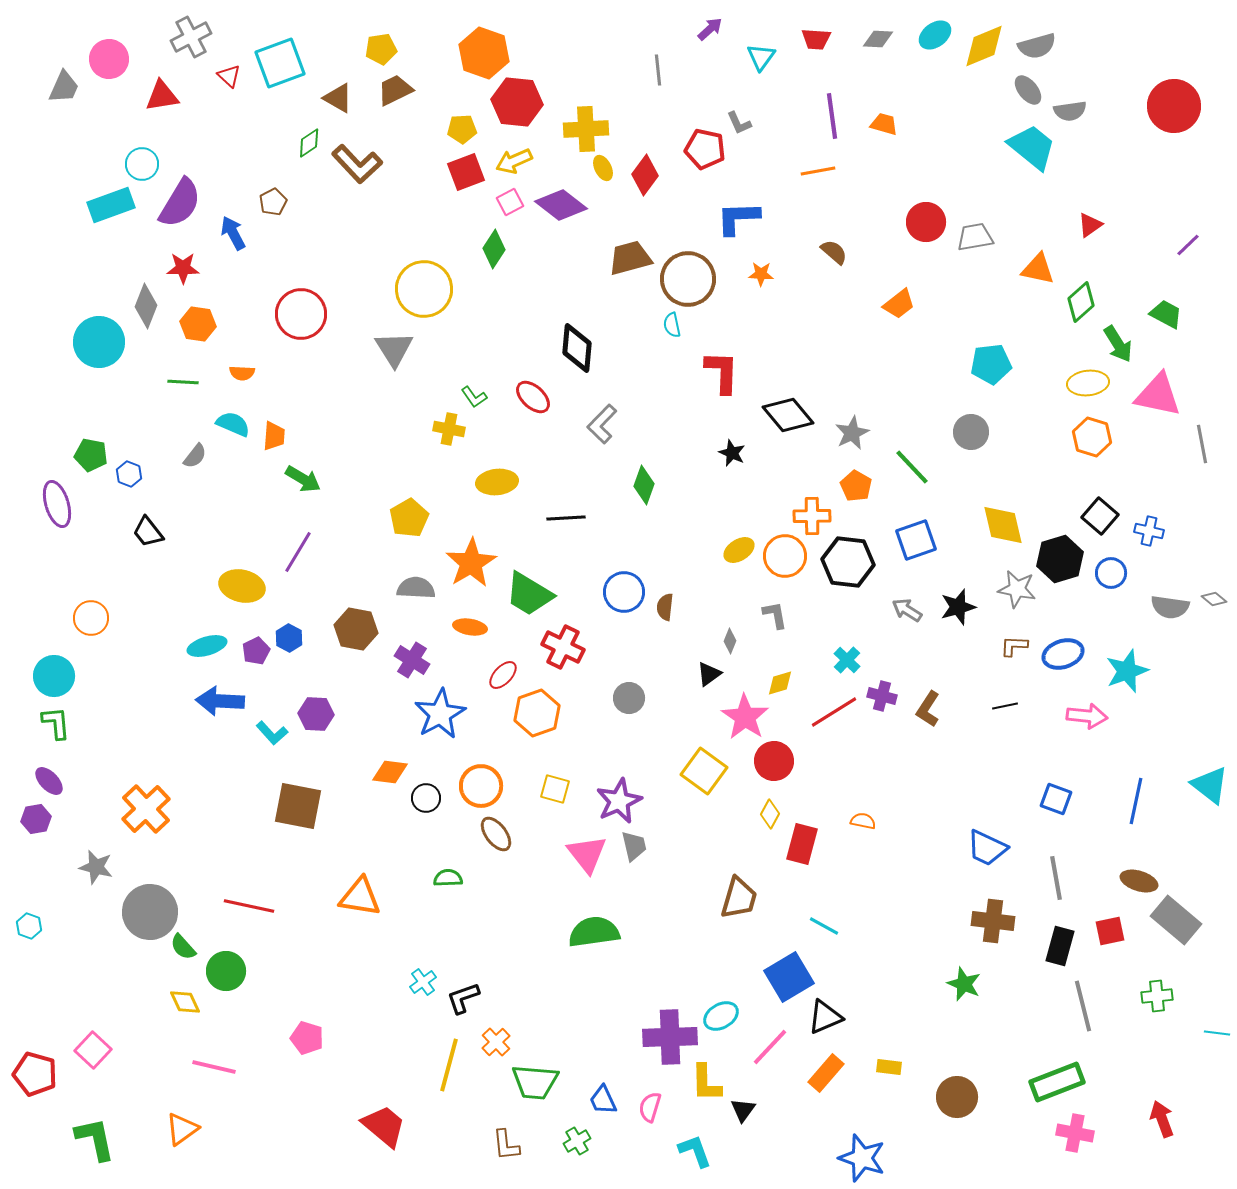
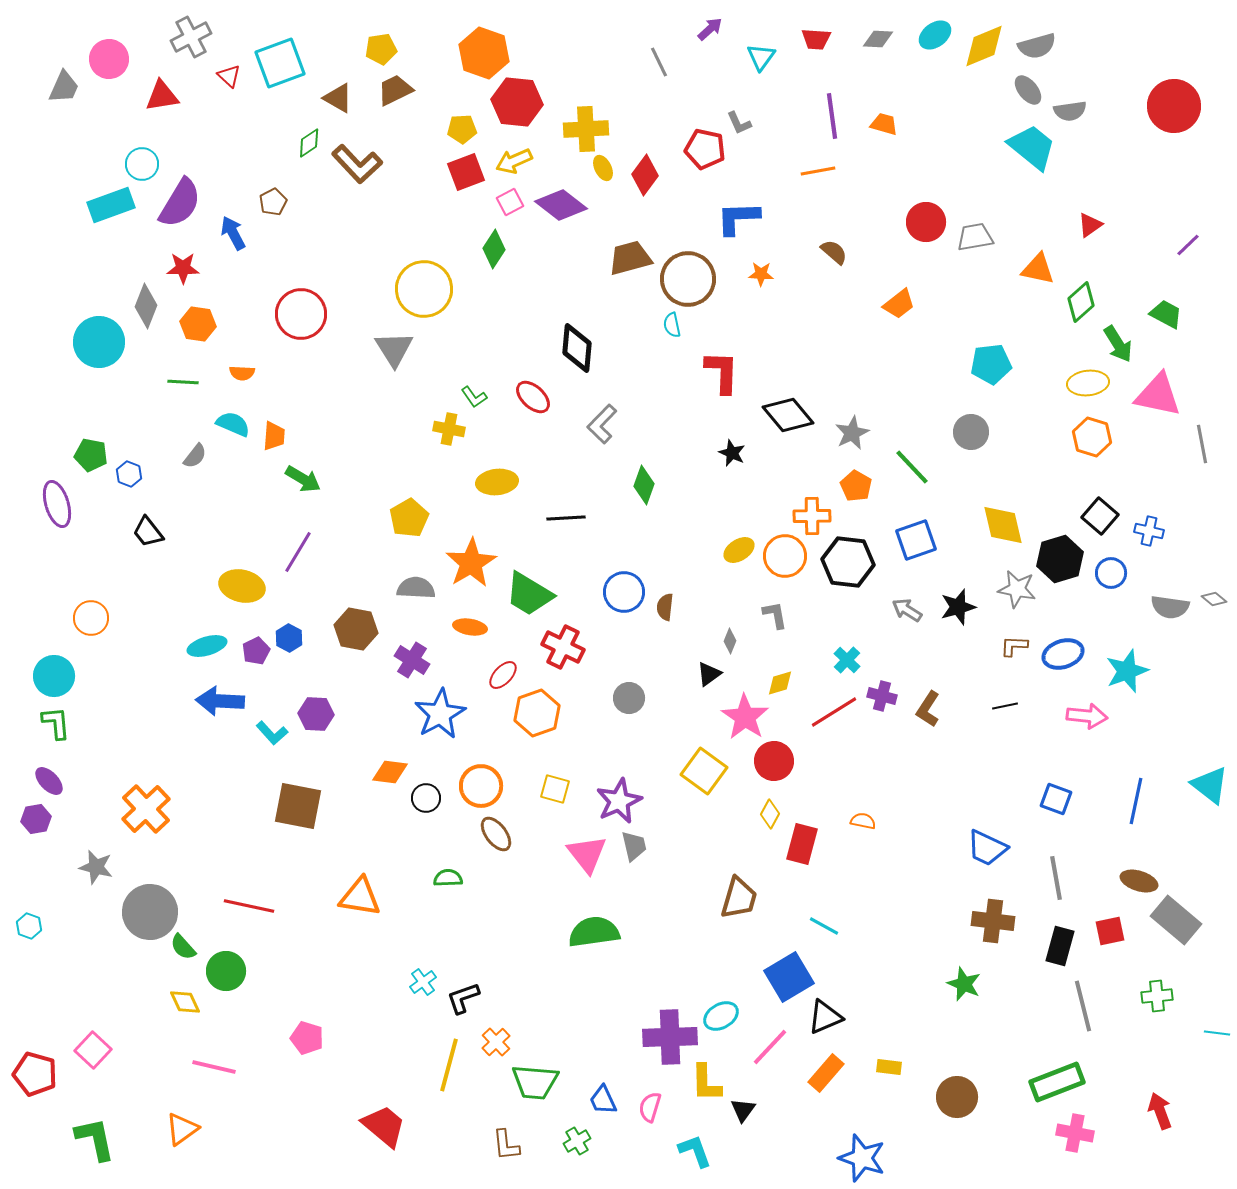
gray line at (658, 70): moved 1 px right, 8 px up; rotated 20 degrees counterclockwise
red arrow at (1162, 1119): moved 2 px left, 8 px up
